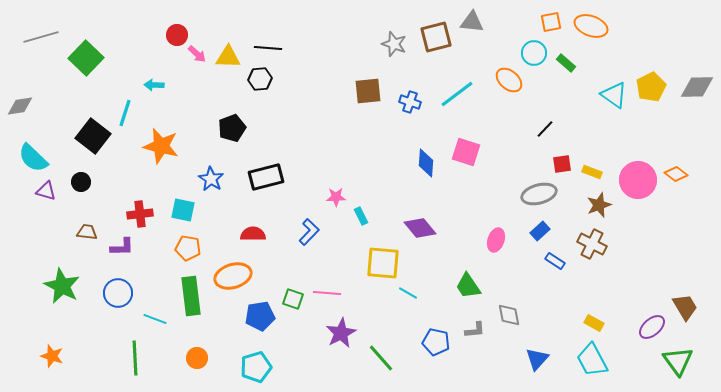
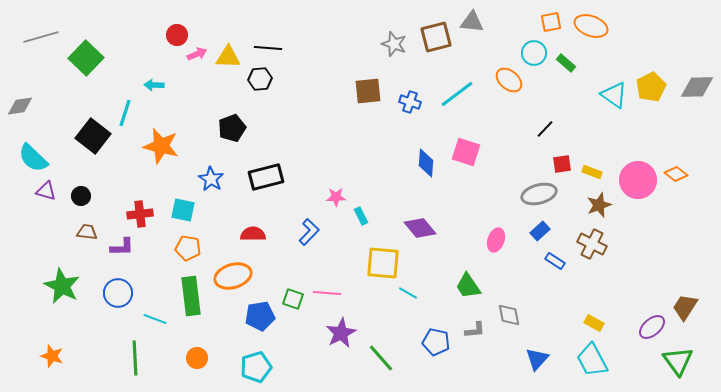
pink arrow at (197, 54): rotated 66 degrees counterclockwise
black circle at (81, 182): moved 14 px down
brown trapezoid at (685, 307): rotated 116 degrees counterclockwise
